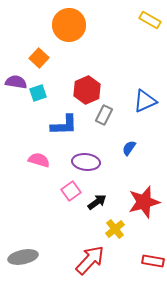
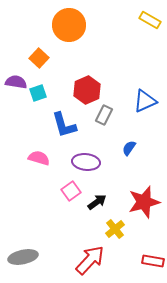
blue L-shape: rotated 76 degrees clockwise
pink semicircle: moved 2 px up
